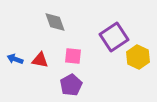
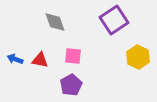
purple square: moved 17 px up
